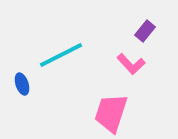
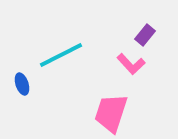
purple rectangle: moved 4 px down
